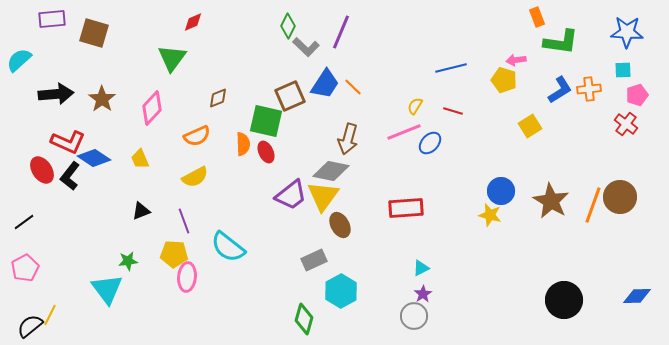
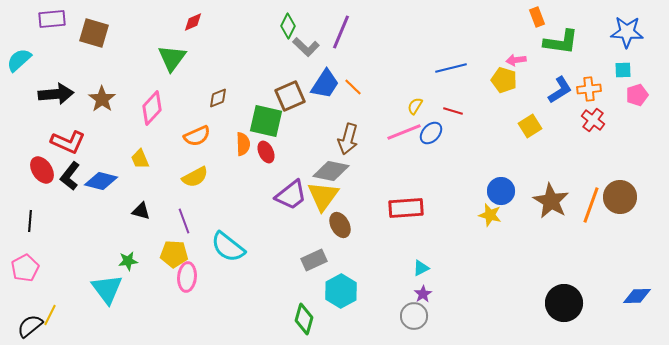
red cross at (626, 124): moved 33 px left, 4 px up
blue ellipse at (430, 143): moved 1 px right, 10 px up
blue diamond at (94, 158): moved 7 px right, 23 px down; rotated 20 degrees counterclockwise
orange line at (593, 205): moved 2 px left
black triangle at (141, 211): rotated 36 degrees clockwise
black line at (24, 222): moved 6 px right, 1 px up; rotated 50 degrees counterclockwise
black circle at (564, 300): moved 3 px down
